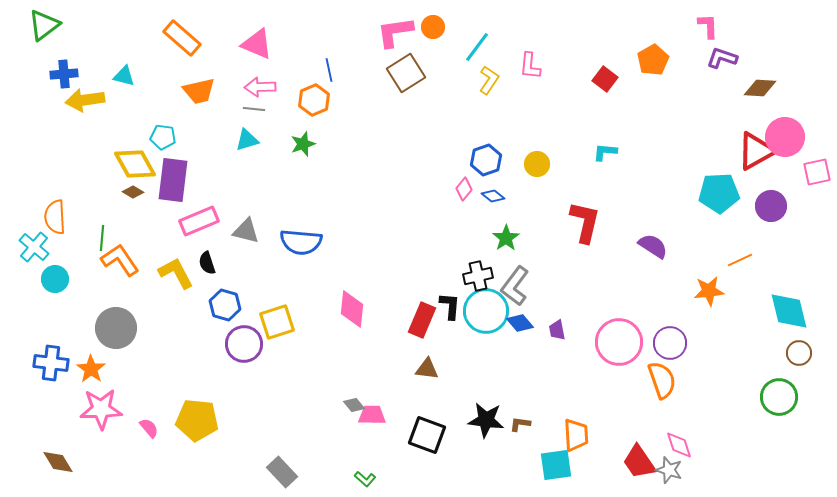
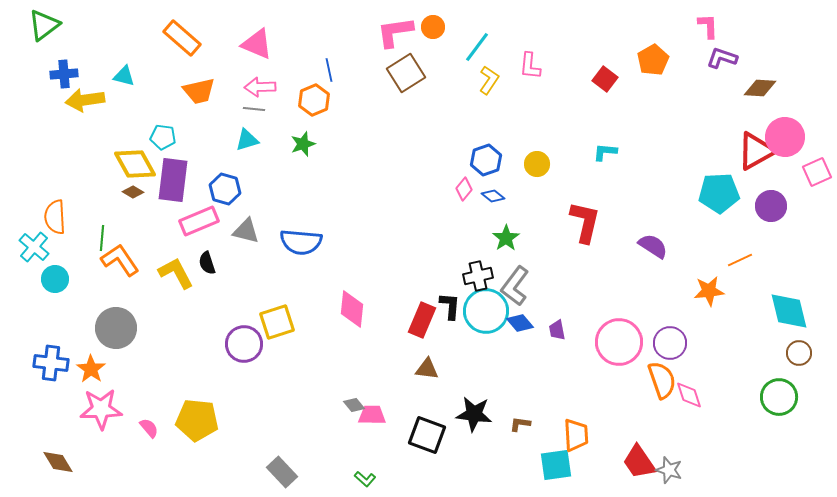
pink square at (817, 172): rotated 12 degrees counterclockwise
blue hexagon at (225, 305): moved 116 px up
black star at (486, 420): moved 12 px left, 6 px up
pink diamond at (679, 445): moved 10 px right, 50 px up
